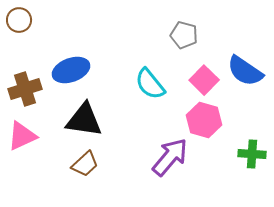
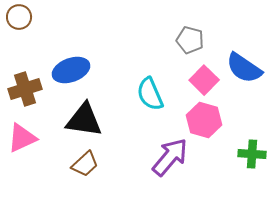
brown circle: moved 3 px up
gray pentagon: moved 6 px right, 5 px down
blue semicircle: moved 1 px left, 3 px up
cyan semicircle: moved 10 px down; rotated 16 degrees clockwise
pink triangle: moved 2 px down
